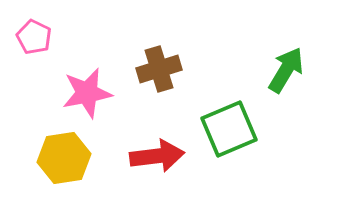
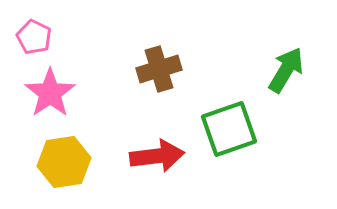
pink star: moved 37 px left; rotated 24 degrees counterclockwise
green square: rotated 4 degrees clockwise
yellow hexagon: moved 4 px down
